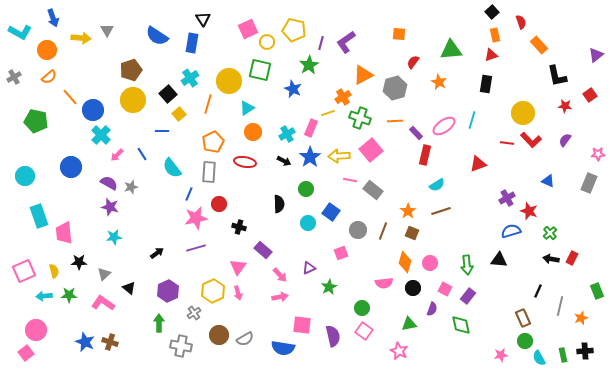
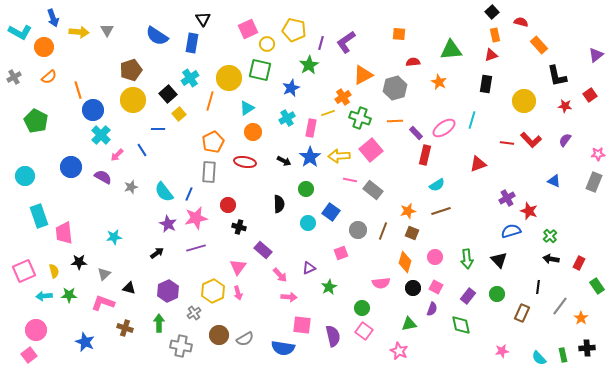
red semicircle at (521, 22): rotated 56 degrees counterclockwise
yellow arrow at (81, 38): moved 2 px left, 6 px up
yellow circle at (267, 42): moved 2 px down
orange circle at (47, 50): moved 3 px left, 3 px up
red semicircle at (413, 62): rotated 48 degrees clockwise
yellow circle at (229, 81): moved 3 px up
blue star at (293, 89): moved 2 px left, 1 px up; rotated 24 degrees clockwise
orange line at (70, 97): moved 8 px right, 7 px up; rotated 24 degrees clockwise
orange line at (208, 104): moved 2 px right, 3 px up
yellow circle at (523, 113): moved 1 px right, 12 px up
green pentagon at (36, 121): rotated 15 degrees clockwise
pink ellipse at (444, 126): moved 2 px down
pink rectangle at (311, 128): rotated 12 degrees counterclockwise
blue line at (162, 131): moved 4 px left, 2 px up
cyan cross at (287, 134): moved 16 px up
blue line at (142, 154): moved 4 px up
cyan semicircle at (172, 168): moved 8 px left, 24 px down
blue triangle at (548, 181): moved 6 px right
purple semicircle at (109, 183): moved 6 px left, 6 px up
gray rectangle at (589, 183): moved 5 px right, 1 px up
red circle at (219, 204): moved 9 px right, 1 px down
purple star at (110, 207): moved 58 px right, 17 px down; rotated 12 degrees clockwise
orange star at (408, 211): rotated 21 degrees clockwise
green cross at (550, 233): moved 3 px down
red rectangle at (572, 258): moved 7 px right, 5 px down
black triangle at (499, 260): rotated 42 degrees clockwise
pink circle at (430, 263): moved 5 px right, 6 px up
green arrow at (467, 265): moved 6 px up
pink semicircle at (384, 283): moved 3 px left
black triangle at (129, 288): rotated 24 degrees counterclockwise
pink square at (445, 289): moved 9 px left, 2 px up
black line at (538, 291): moved 4 px up; rotated 16 degrees counterclockwise
green rectangle at (597, 291): moved 5 px up; rotated 14 degrees counterclockwise
pink arrow at (280, 297): moved 9 px right; rotated 14 degrees clockwise
pink L-shape at (103, 303): rotated 15 degrees counterclockwise
gray line at (560, 306): rotated 24 degrees clockwise
brown rectangle at (523, 318): moved 1 px left, 5 px up; rotated 48 degrees clockwise
orange star at (581, 318): rotated 16 degrees counterclockwise
green circle at (525, 341): moved 28 px left, 47 px up
brown cross at (110, 342): moved 15 px right, 14 px up
black cross at (585, 351): moved 2 px right, 3 px up
pink square at (26, 353): moved 3 px right, 2 px down
pink star at (501, 355): moved 1 px right, 4 px up
cyan semicircle at (539, 358): rotated 14 degrees counterclockwise
